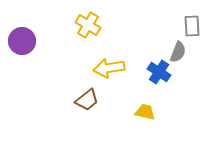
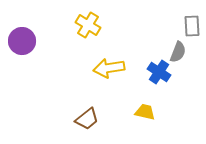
brown trapezoid: moved 19 px down
